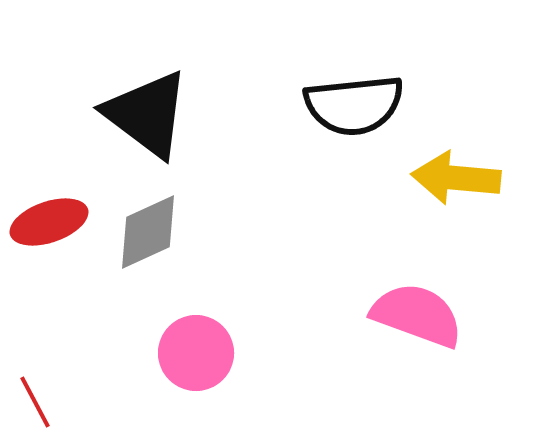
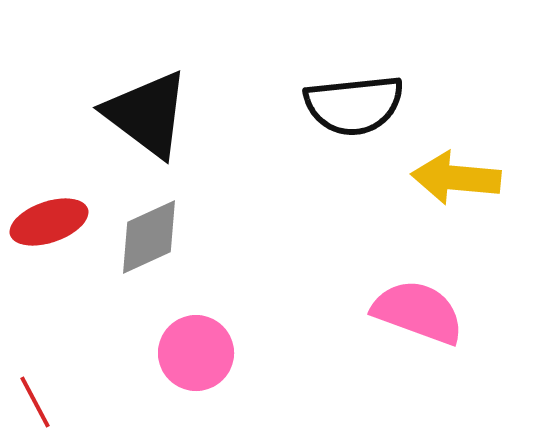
gray diamond: moved 1 px right, 5 px down
pink semicircle: moved 1 px right, 3 px up
